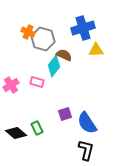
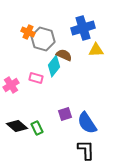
pink rectangle: moved 1 px left, 4 px up
black diamond: moved 1 px right, 7 px up
black L-shape: rotated 15 degrees counterclockwise
